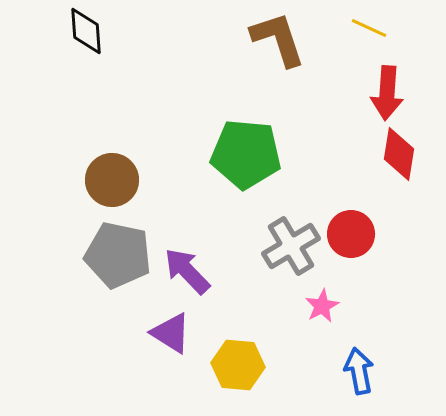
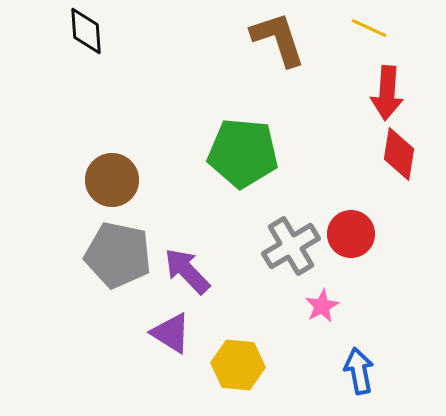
green pentagon: moved 3 px left, 1 px up
